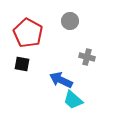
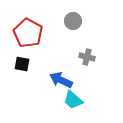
gray circle: moved 3 px right
